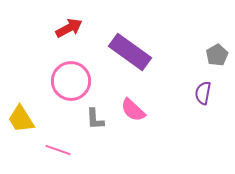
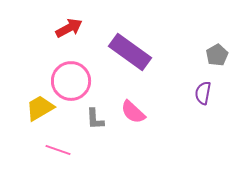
pink semicircle: moved 2 px down
yellow trapezoid: moved 19 px right, 11 px up; rotated 92 degrees clockwise
